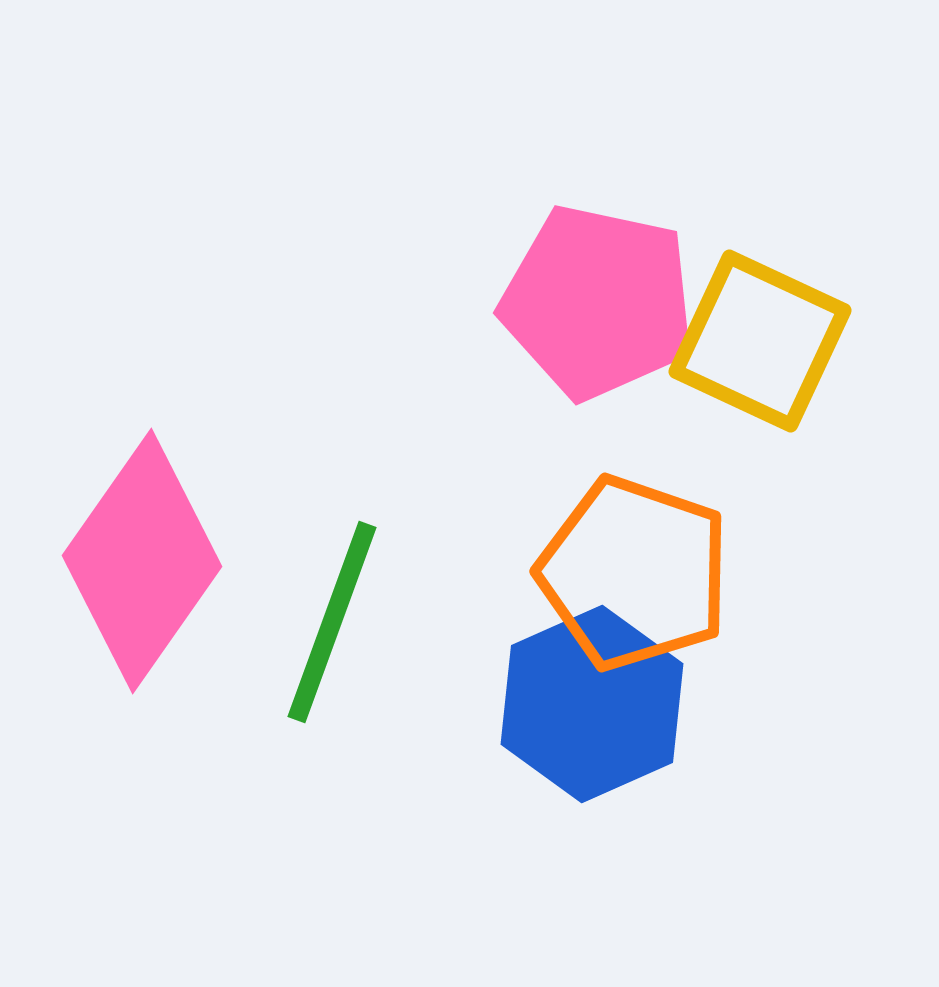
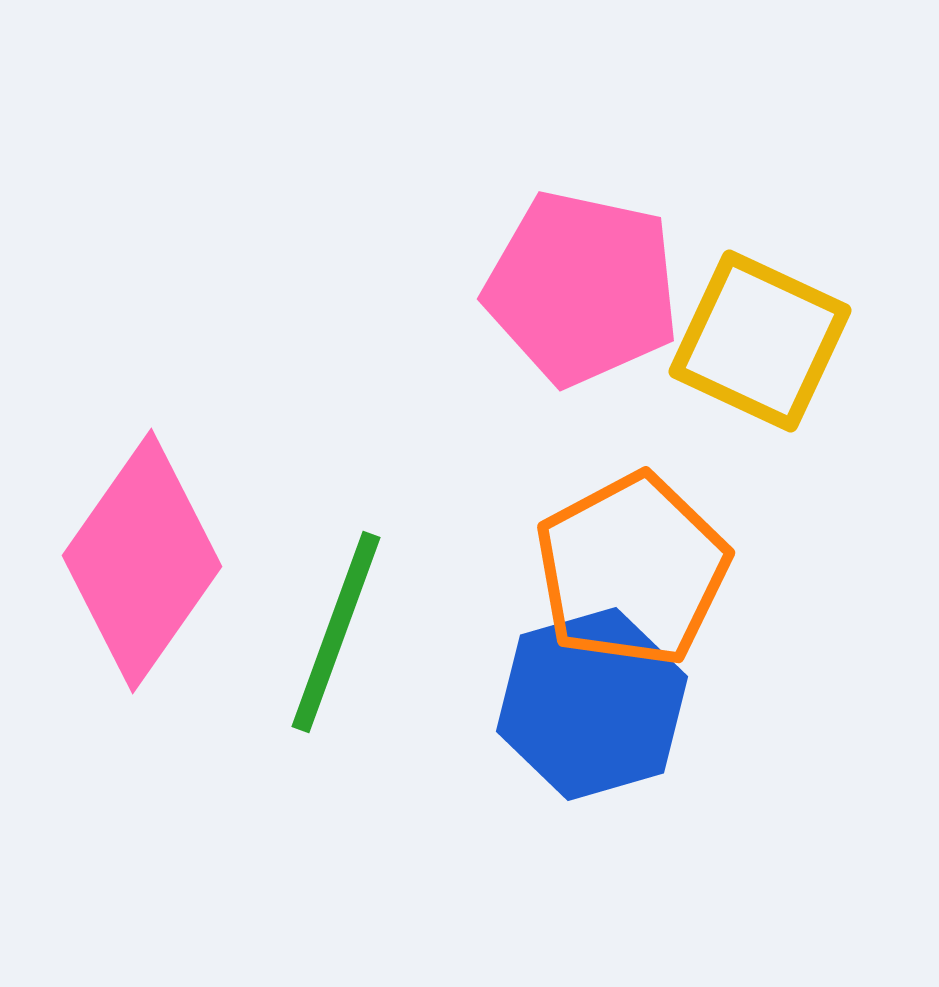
pink pentagon: moved 16 px left, 14 px up
orange pentagon: moved 2 px left, 3 px up; rotated 25 degrees clockwise
green line: moved 4 px right, 10 px down
blue hexagon: rotated 8 degrees clockwise
